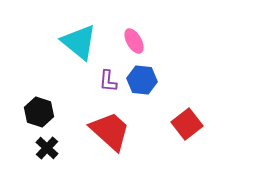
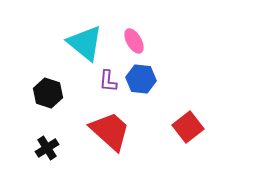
cyan triangle: moved 6 px right, 1 px down
blue hexagon: moved 1 px left, 1 px up
black hexagon: moved 9 px right, 19 px up
red square: moved 1 px right, 3 px down
black cross: rotated 15 degrees clockwise
